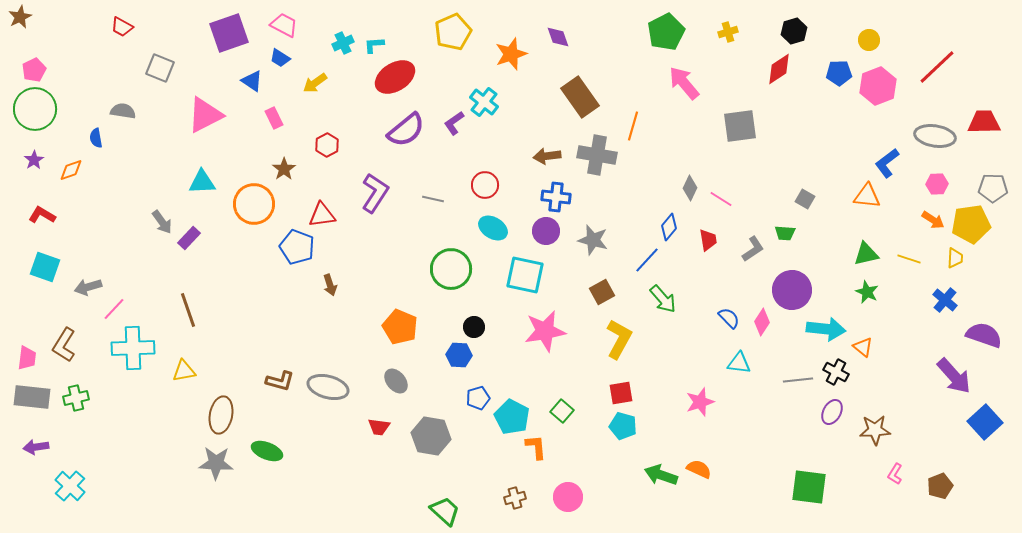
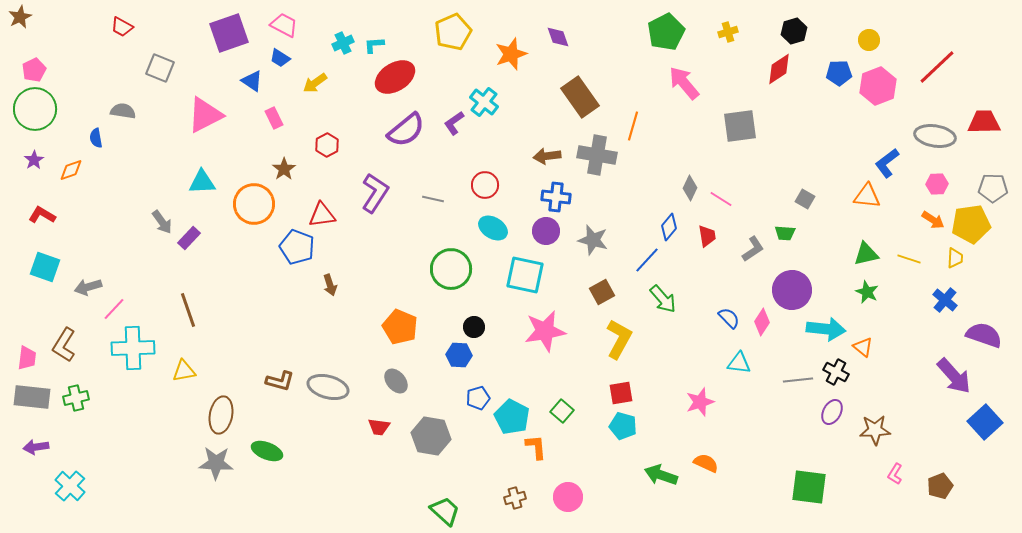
red trapezoid at (708, 240): moved 1 px left, 4 px up
orange semicircle at (699, 469): moved 7 px right, 6 px up
